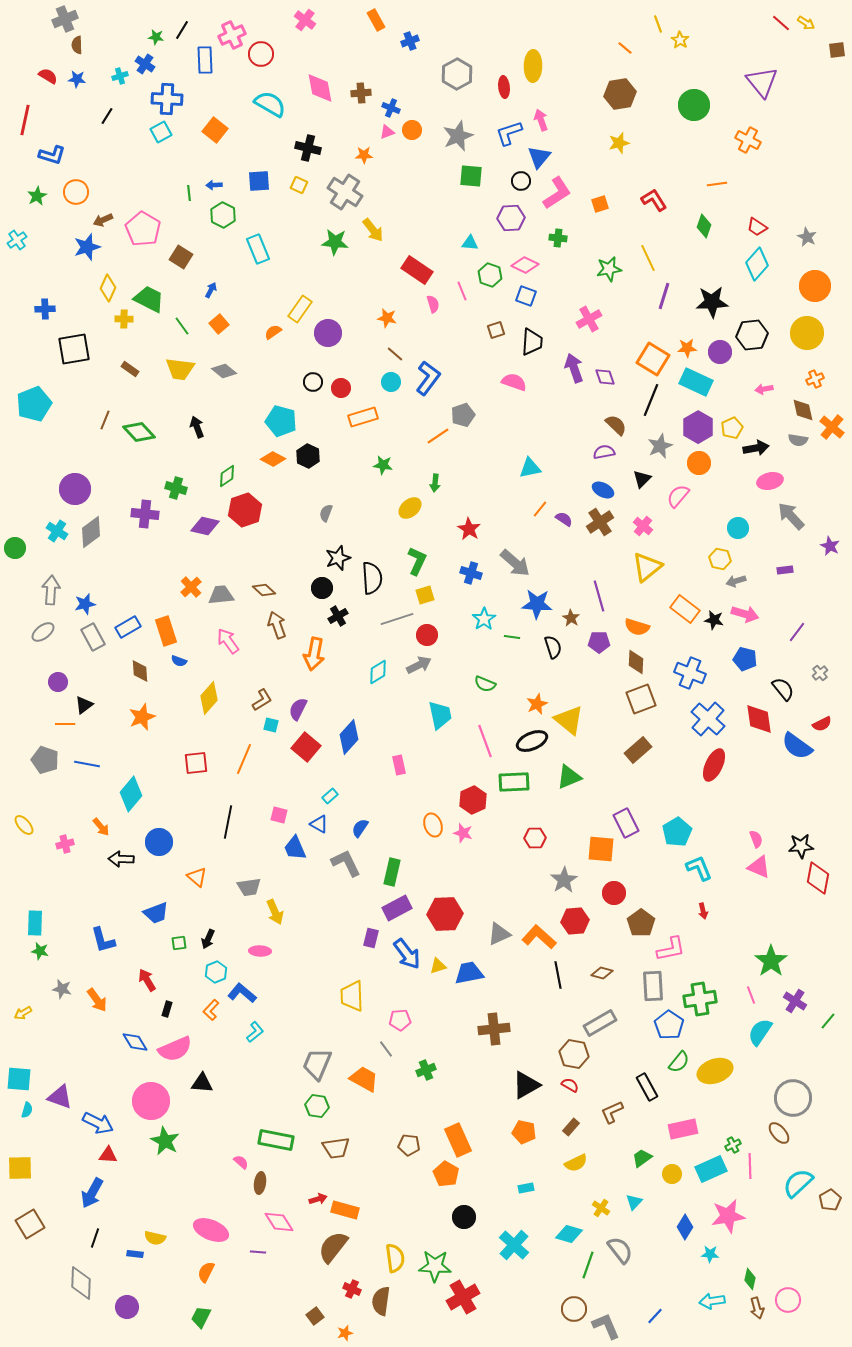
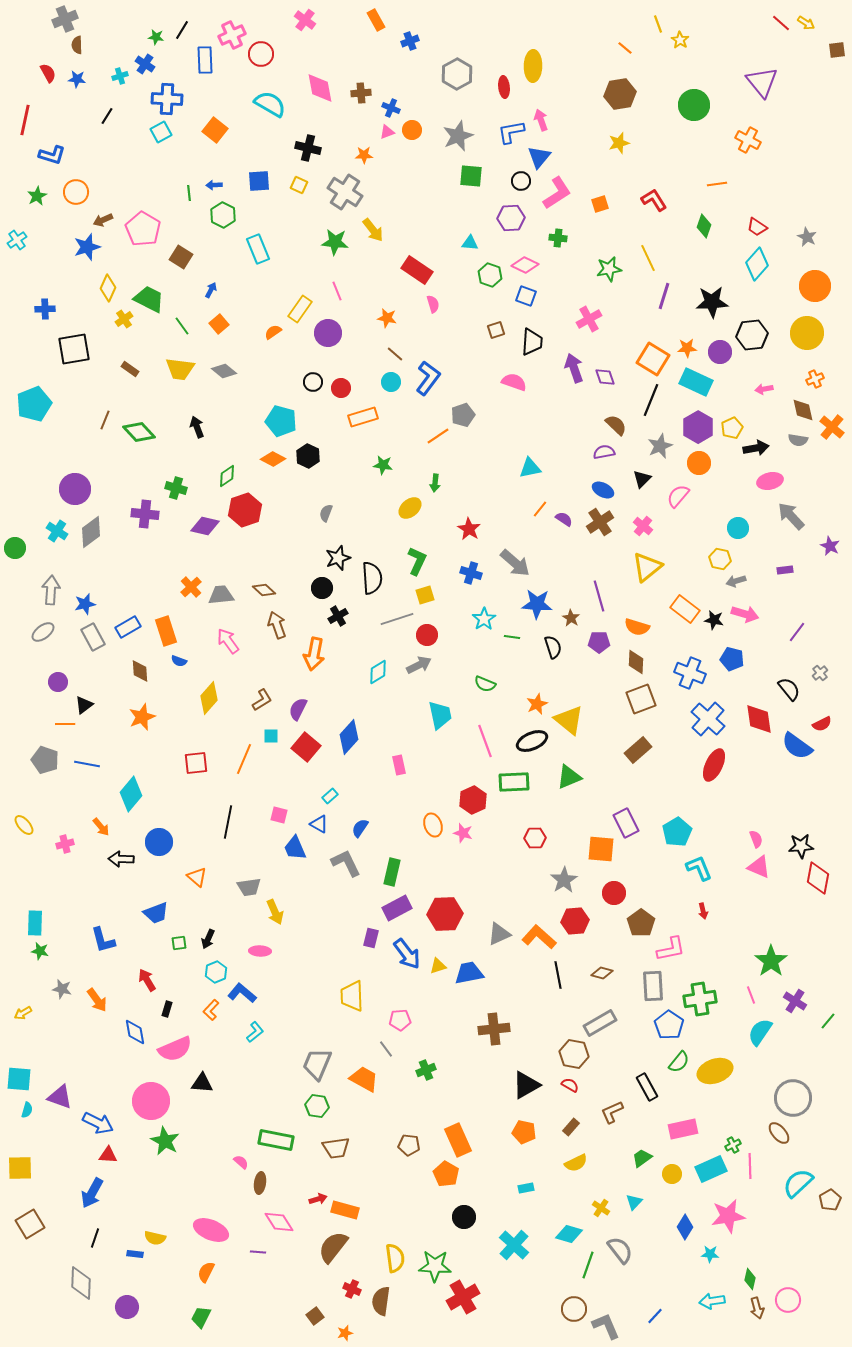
red semicircle at (48, 76): moved 3 px up; rotated 30 degrees clockwise
blue L-shape at (509, 133): moved 2 px right, 1 px up; rotated 8 degrees clockwise
pink line at (462, 291): moved 125 px left
yellow cross at (124, 319): rotated 36 degrees counterclockwise
blue pentagon at (745, 659): moved 13 px left
black semicircle at (783, 689): moved 6 px right
cyan square at (271, 725): moved 11 px down; rotated 14 degrees counterclockwise
blue diamond at (135, 1042): moved 10 px up; rotated 20 degrees clockwise
